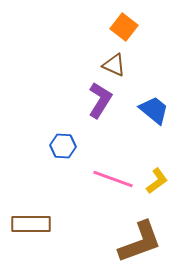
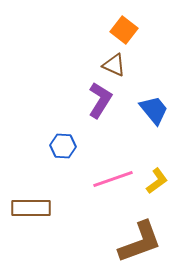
orange square: moved 3 px down
blue trapezoid: rotated 12 degrees clockwise
pink line: rotated 39 degrees counterclockwise
brown rectangle: moved 16 px up
